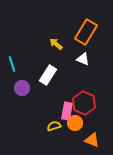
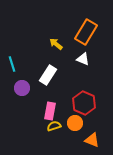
pink rectangle: moved 17 px left
